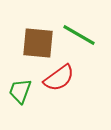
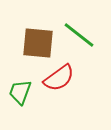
green line: rotated 8 degrees clockwise
green trapezoid: moved 1 px down
